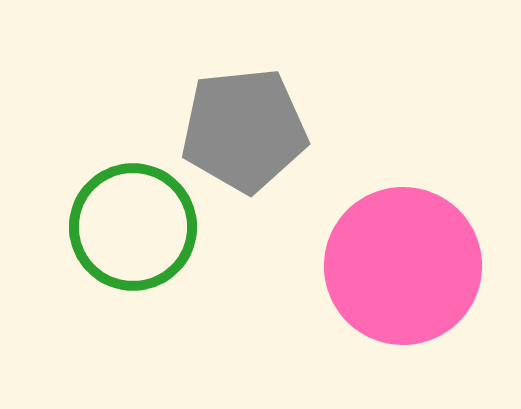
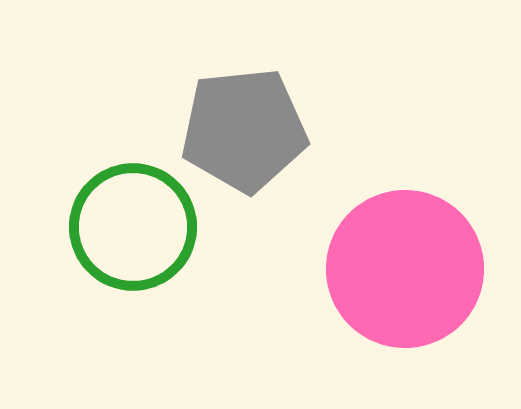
pink circle: moved 2 px right, 3 px down
